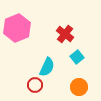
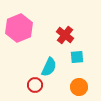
pink hexagon: moved 2 px right
red cross: moved 1 px down
cyan square: rotated 32 degrees clockwise
cyan semicircle: moved 2 px right
